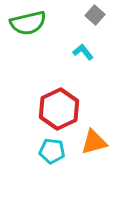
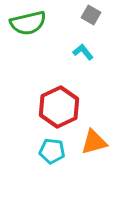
gray square: moved 4 px left; rotated 12 degrees counterclockwise
red hexagon: moved 2 px up
